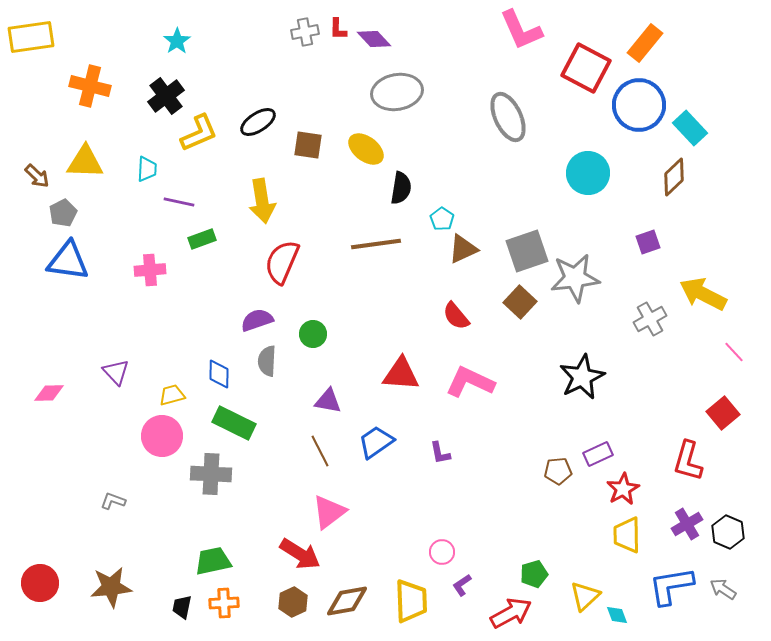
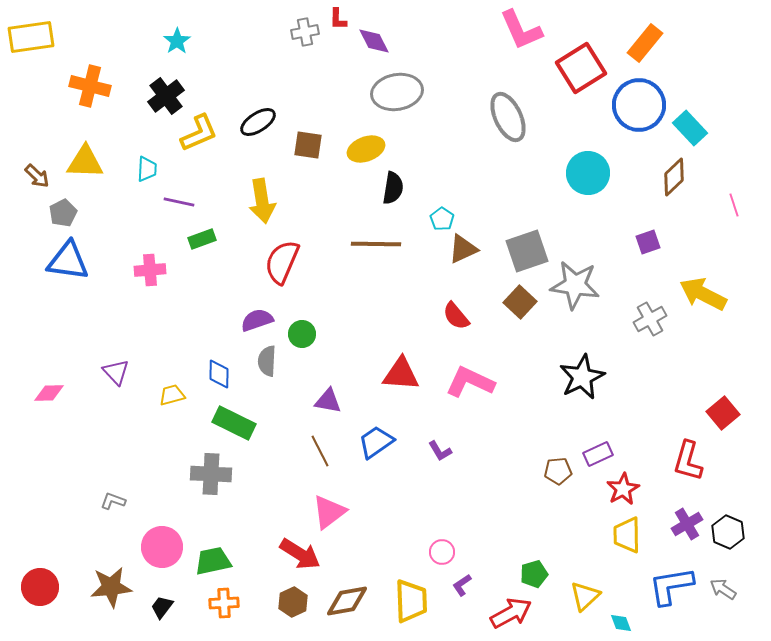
red L-shape at (338, 29): moved 10 px up
purple diamond at (374, 39): moved 2 px down; rotated 16 degrees clockwise
red square at (586, 68): moved 5 px left; rotated 30 degrees clockwise
yellow ellipse at (366, 149): rotated 57 degrees counterclockwise
black semicircle at (401, 188): moved 8 px left
brown line at (376, 244): rotated 9 degrees clockwise
gray star at (575, 278): moved 7 px down; rotated 15 degrees clockwise
green circle at (313, 334): moved 11 px left
pink line at (734, 352): moved 147 px up; rotated 25 degrees clockwise
pink circle at (162, 436): moved 111 px down
purple L-shape at (440, 453): moved 2 px up; rotated 20 degrees counterclockwise
red circle at (40, 583): moved 4 px down
black trapezoid at (182, 607): moved 20 px left; rotated 25 degrees clockwise
cyan diamond at (617, 615): moved 4 px right, 8 px down
